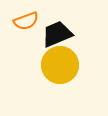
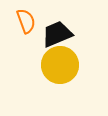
orange semicircle: rotated 90 degrees counterclockwise
